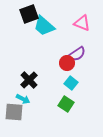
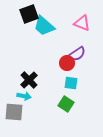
cyan square: rotated 32 degrees counterclockwise
cyan arrow: moved 1 px right, 3 px up; rotated 16 degrees counterclockwise
